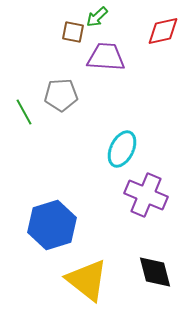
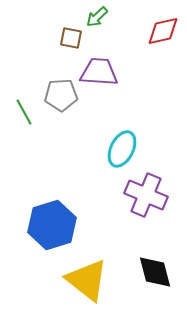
brown square: moved 2 px left, 6 px down
purple trapezoid: moved 7 px left, 15 px down
